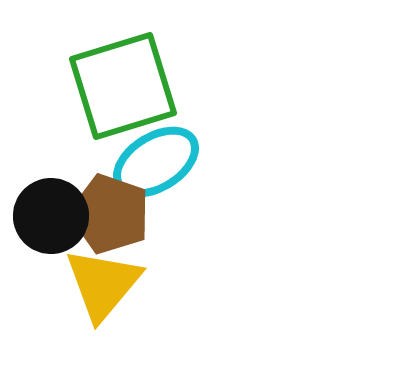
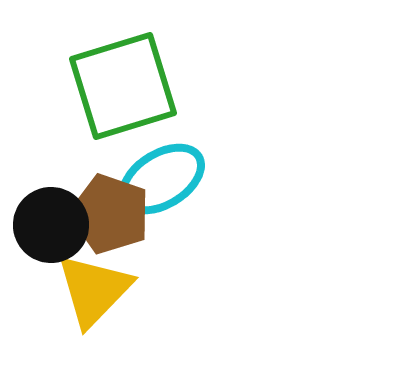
cyan ellipse: moved 6 px right, 17 px down
black circle: moved 9 px down
yellow triangle: moved 9 px left, 6 px down; rotated 4 degrees clockwise
